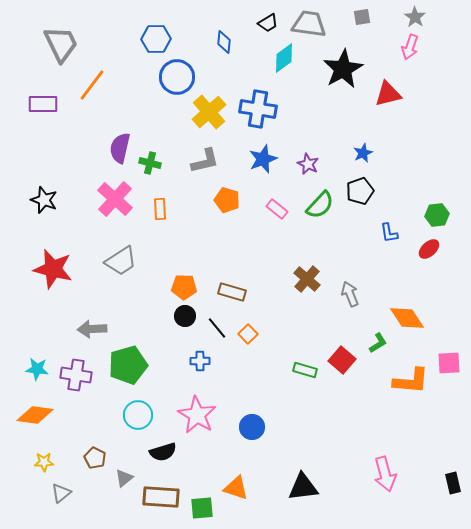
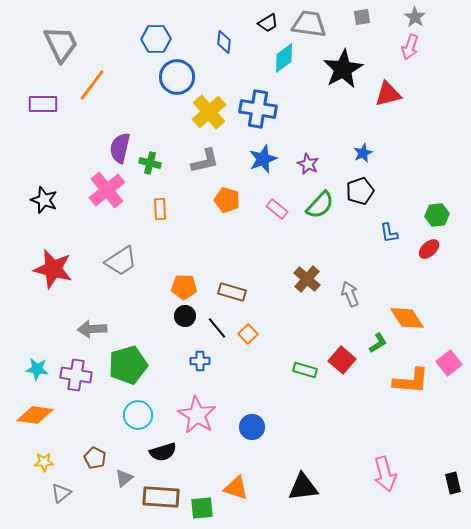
pink cross at (115, 199): moved 8 px left, 9 px up; rotated 9 degrees clockwise
pink square at (449, 363): rotated 35 degrees counterclockwise
